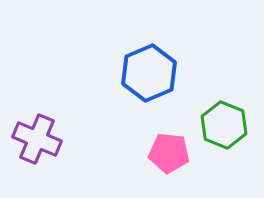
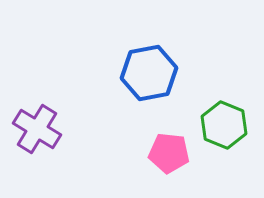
blue hexagon: rotated 12 degrees clockwise
purple cross: moved 10 px up; rotated 9 degrees clockwise
